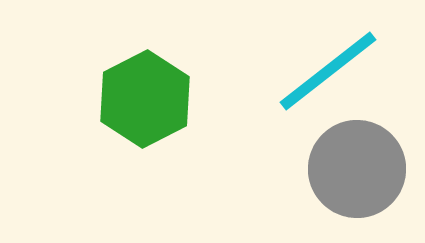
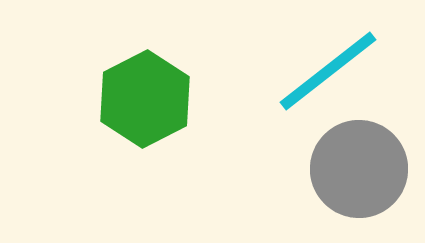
gray circle: moved 2 px right
